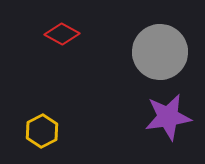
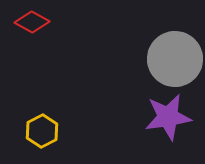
red diamond: moved 30 px left, 12 px up
gray circle: moved 15 px right, 7 px down
